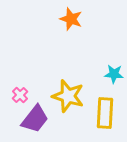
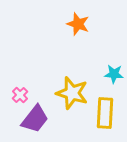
orange star: moved 7 px right, 5 px down
yellow star: moved 4 px right, 3 px up
